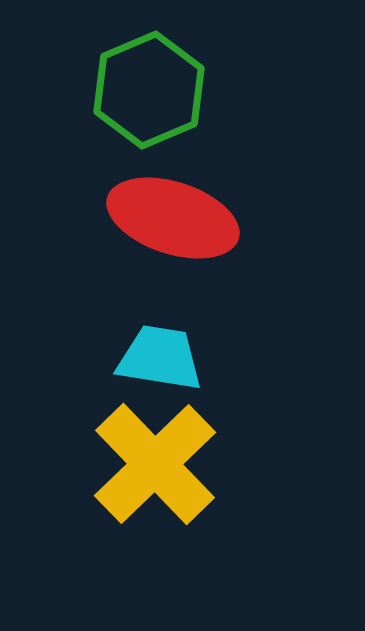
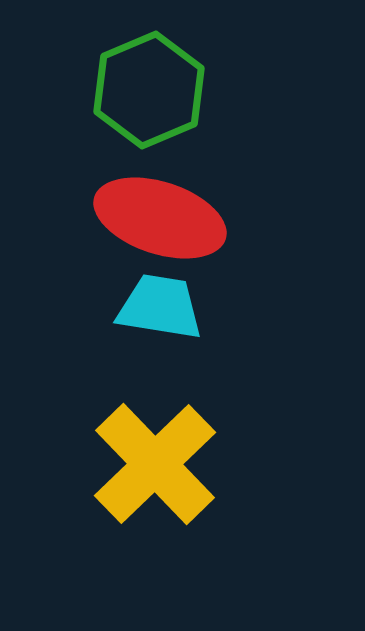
red ellipse: moved 13 px left
cyan trapezoid: moved 51 px up
